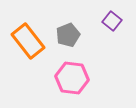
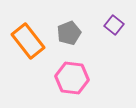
purple square: moved 2 px right, 4 px down
gray pentagon: moved 1 px right, 2 px up
